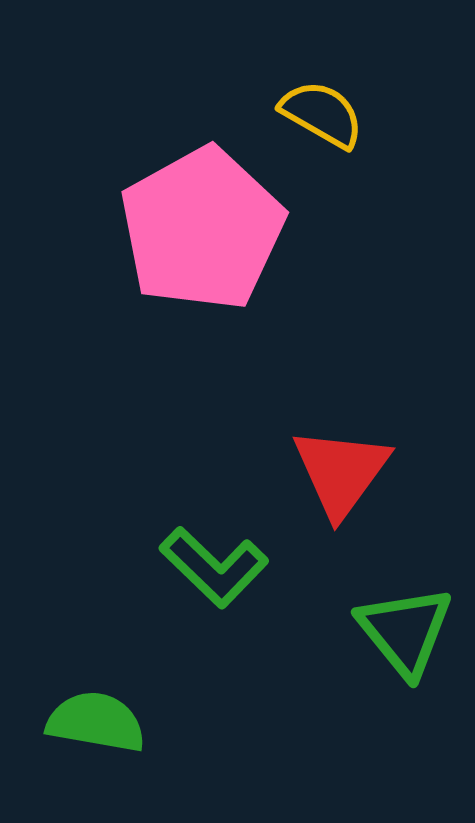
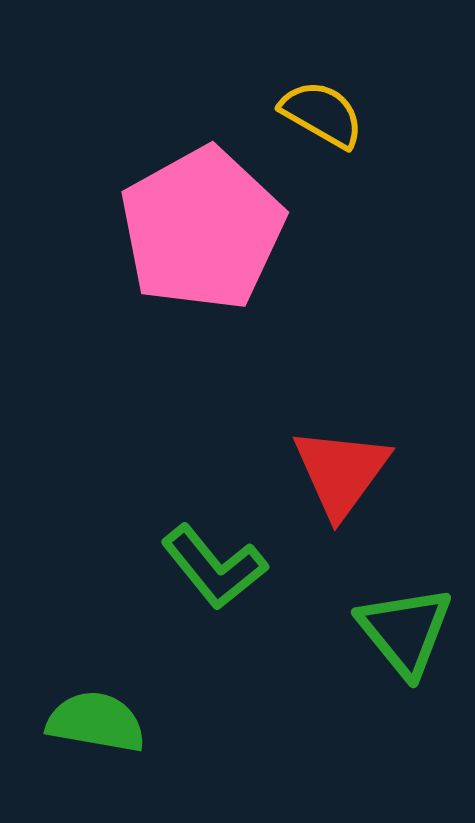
green L-shape: rotated 7 degrees clockwise
